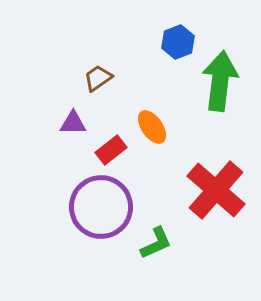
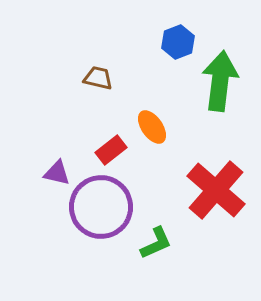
brown trapezoid: rotated 48 degrees clockwise
purple triangle: moved 16 px left, 50 px down; rotated 12 degrees clockwise
